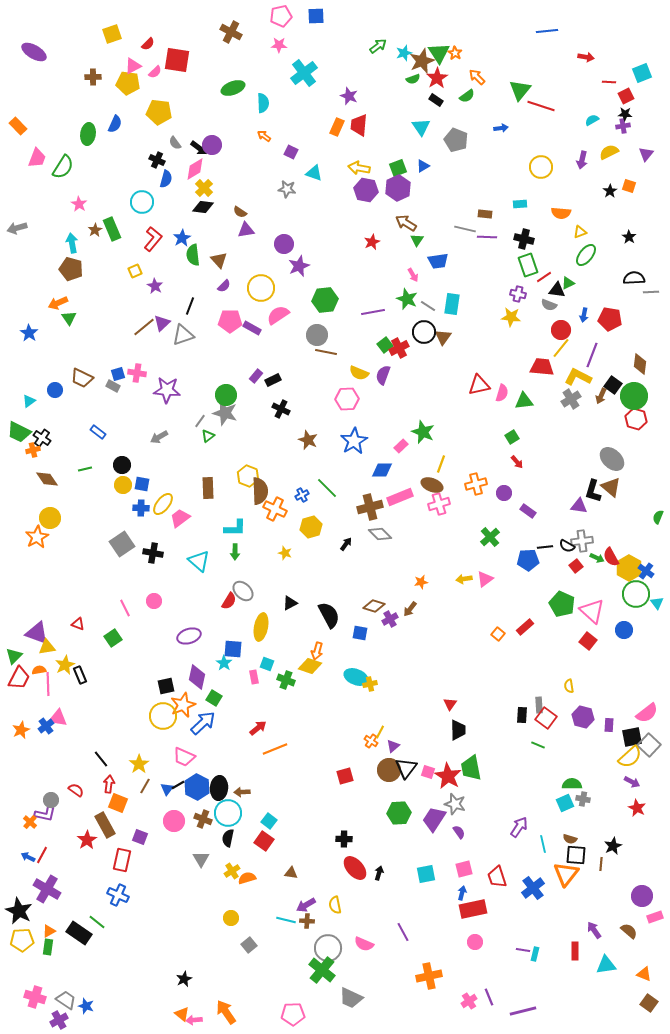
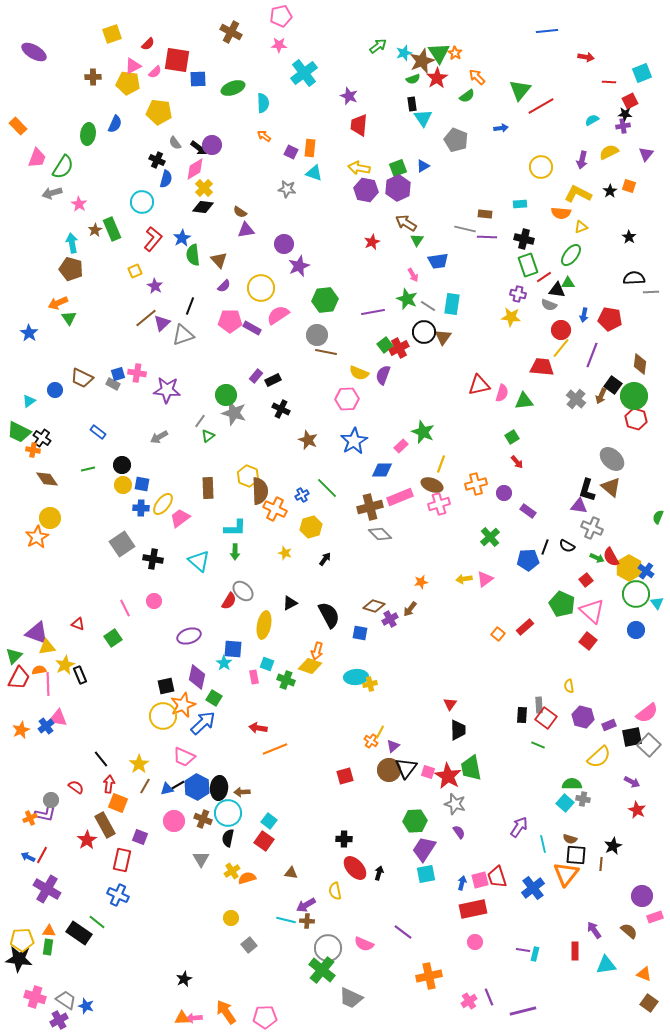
blue square at (316, 16): moved 118 px left, 63 px down
red square at (626, 96): moved 4 px right, 5 px down
black rectangle at (436, 100): moved 24 px left, 4 px down; rotated 48 degrees clockwise
red line at (541, 106): rotated 48 degrees counterclockwise
orange rectangle at (337, 127): moved 27 px left, 21 px down; rotated 18 degrees counterclockwise
cyan triangle at (421, 127): moved 2 px right, 9 px up
gray arrow at (17, 228): moved 35 px right, 35 px up
yellow triangle at (580, 232): moved 1 px right, 5 px up
green ellipse at (586, 255): moved 15 px left
green triangle at (568, 283): rotated 24 degrees clockwise
brown line at (144, 327): moved 2 px right, 9 px up
yellow L-shape at (578, 377): moved 183 px up
gray rectangle at (113, 386): moved 2 px up
gray cross at (571, 399): moved 5 px right; rotated 18 degrees counterclockwise
gray star at (225, 413): moved 9 px right
orange cross at (33, 450): rotated 24 degrees clockwise
green line at (85, 469): moved 3 px right
black L-shape at (593, 491): moved 6 px left, 1 px up
gray cross at (582, 541): moved 10 px right, 13 px up; rotated 30 degrees clockwise
black arrow at (346, 544): moved 21 px left, 15 px down
black line at (545, 547): rotated 63 degrees counterclockwise
black cross at (153, 553): moved 6 px down
red square at (576, 566): moved 10 px right, 14 px down
yellow ellipse at (261, 627): moved 3 px right, 2 px up
blue circle at (624, 630): moved 12 px right
cyan ellipse at (356, 677): rotated 25 degrees counterclockwise
purple rectangle at (609, 725): rotated 64 degrees clockwise
red arrow at (258, 728): rotated 132 degrees counterclockwise
yellow semicircle at (630, 757): moved 31 px left
blue triangle at (167, 789): rotated 40 degrees clockwise
red semicircle at (76, 790): moved 3 px up
cyan square at (565, 803): rotated 24 degrees counterclockwise
red star at (637, 808): moved 2 px down
green hexagon at (399, 813): moved 16 px right, 8 px down
purple trapezoid at (434, 819): moved 10 px left, 30 px down
orange cross at (30, 822): moved 4 px up; rotated 24 degrees clockwise
pink square at (464, 869): moved 16 px right, 11 px down
blue arrow at (462, 893): moved 10 px up
yellow semicircle at (335, 905): moved 14 px up
black star at (19, 911): moved 48 px down; rotated 20 degrees counterclockwise
orange triangle at (49, 931): rotated 32 degrees clockwise
purple line at (403, 932): rotated 24 degrees counterclockwise
orange triangle at (182, 1014): moved 4 px down; rotated 42 degrees counterclockwise
pink pentagon at (293, 1014): moved 28 px left, 3 px down
pink arrow at (194, 1020): moved 2 px up
